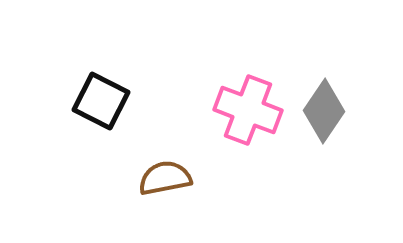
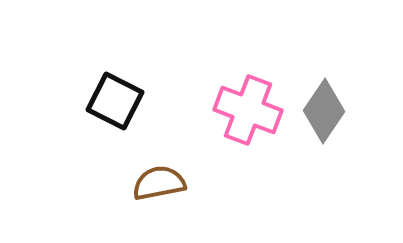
black square: moved 14 px right
brown semicircle: moved 6 px left, 5 px down
